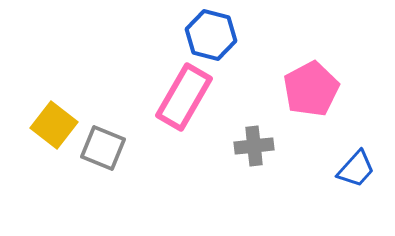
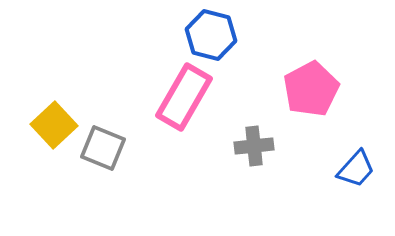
yellow square: rotated 9 degrees clockwise
